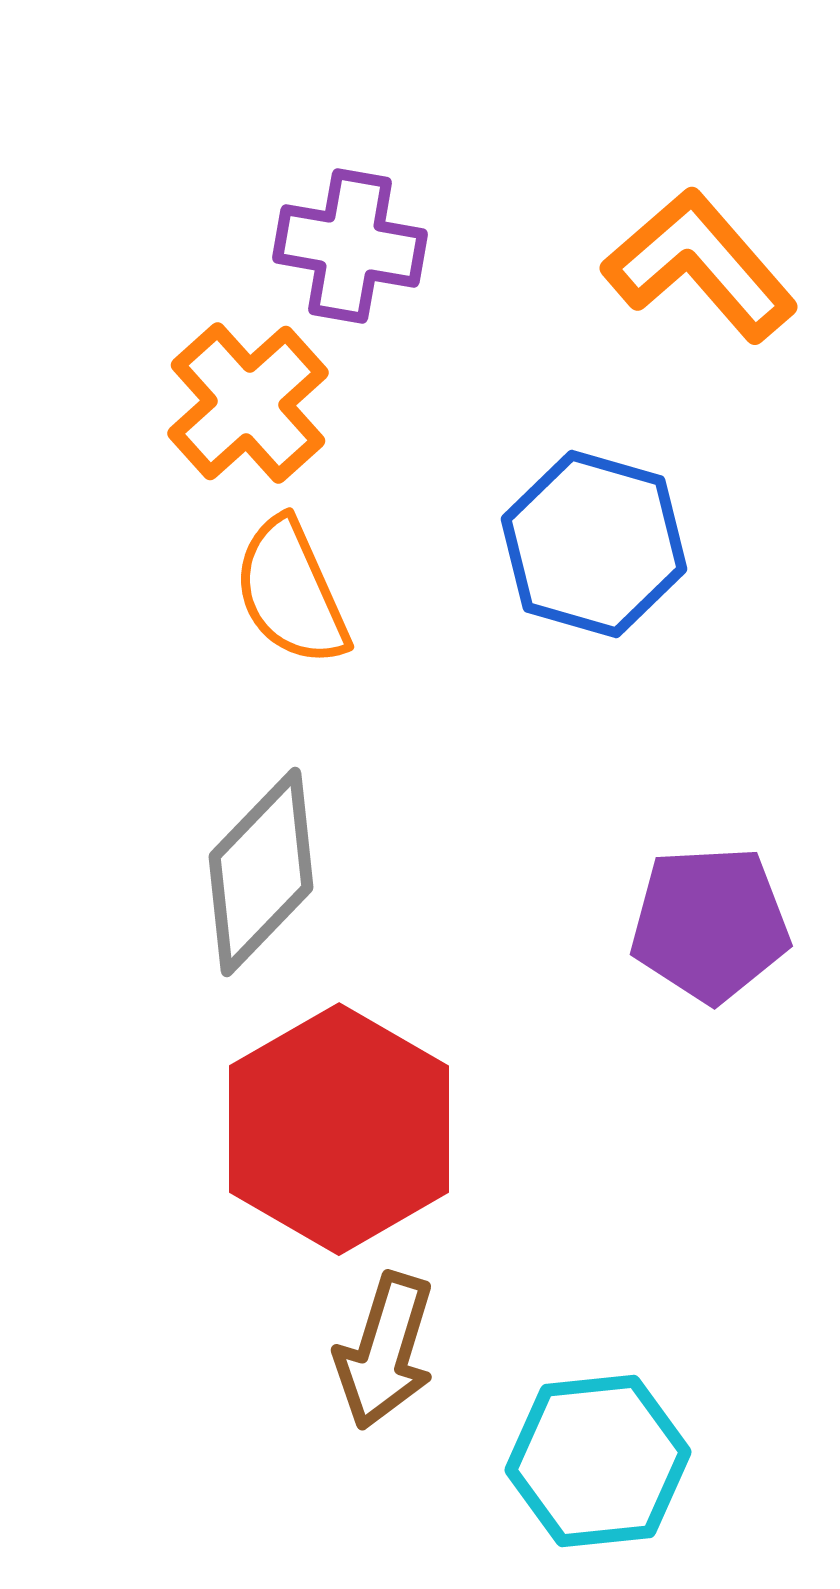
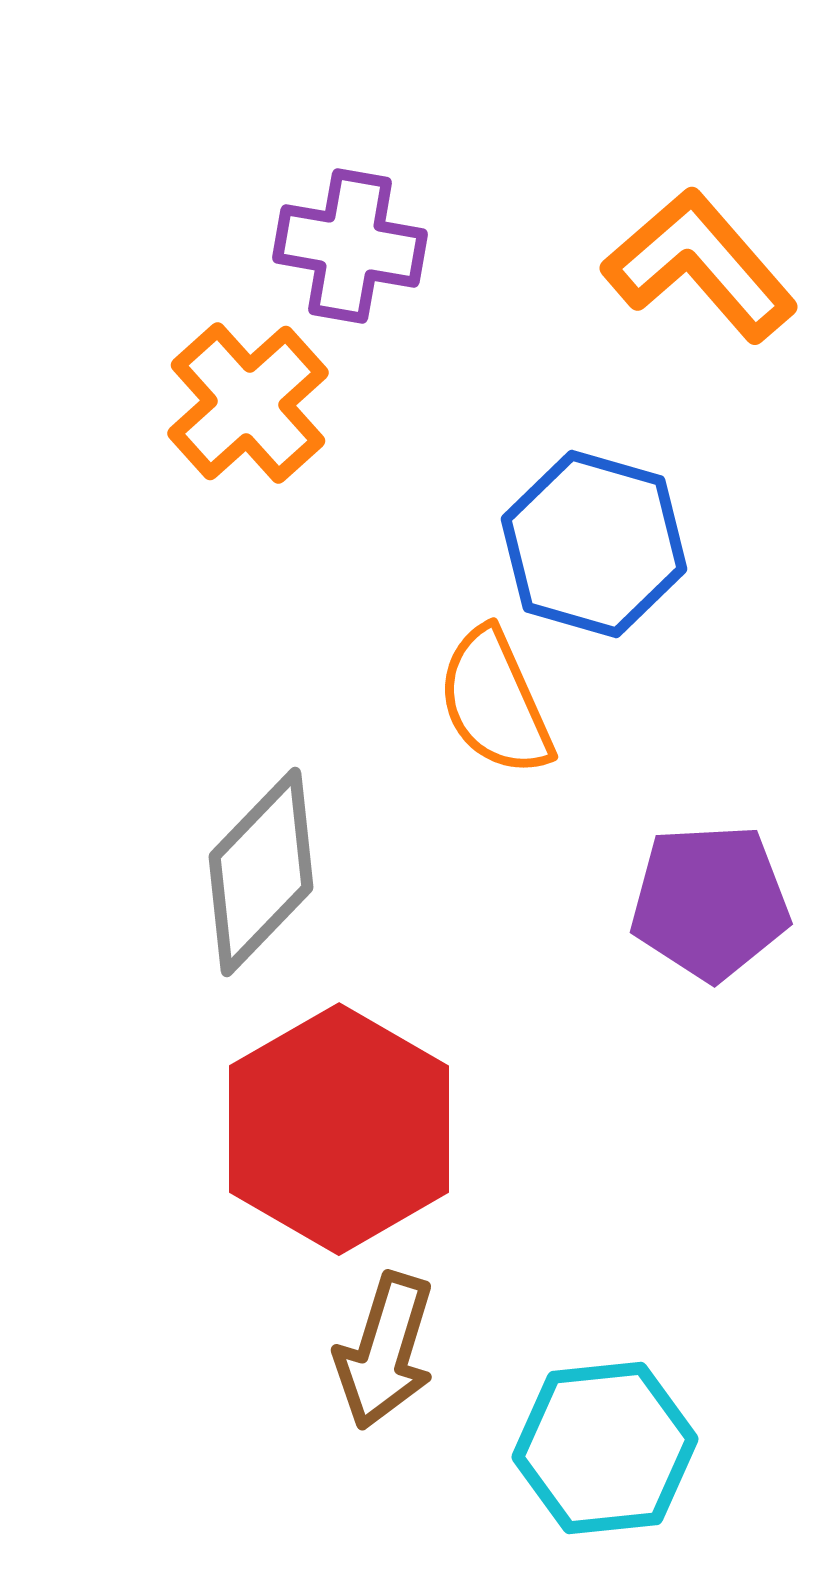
orange semicircle: moved 204 px right, 110 px down
purple pentagon: moved 22 px up
cyan hexagon: moved 7 px right, 13 px up
